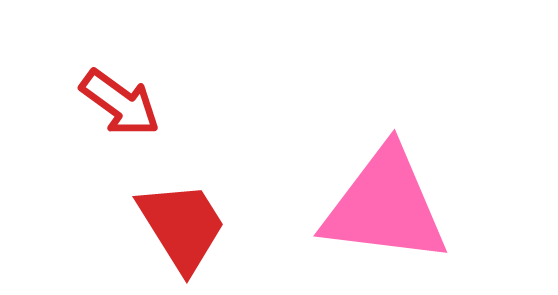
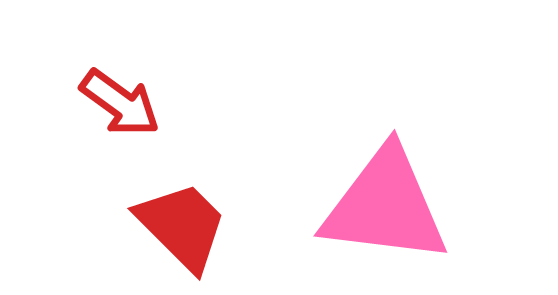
red trapezoid: rotated 13 degrees counterclockwise
